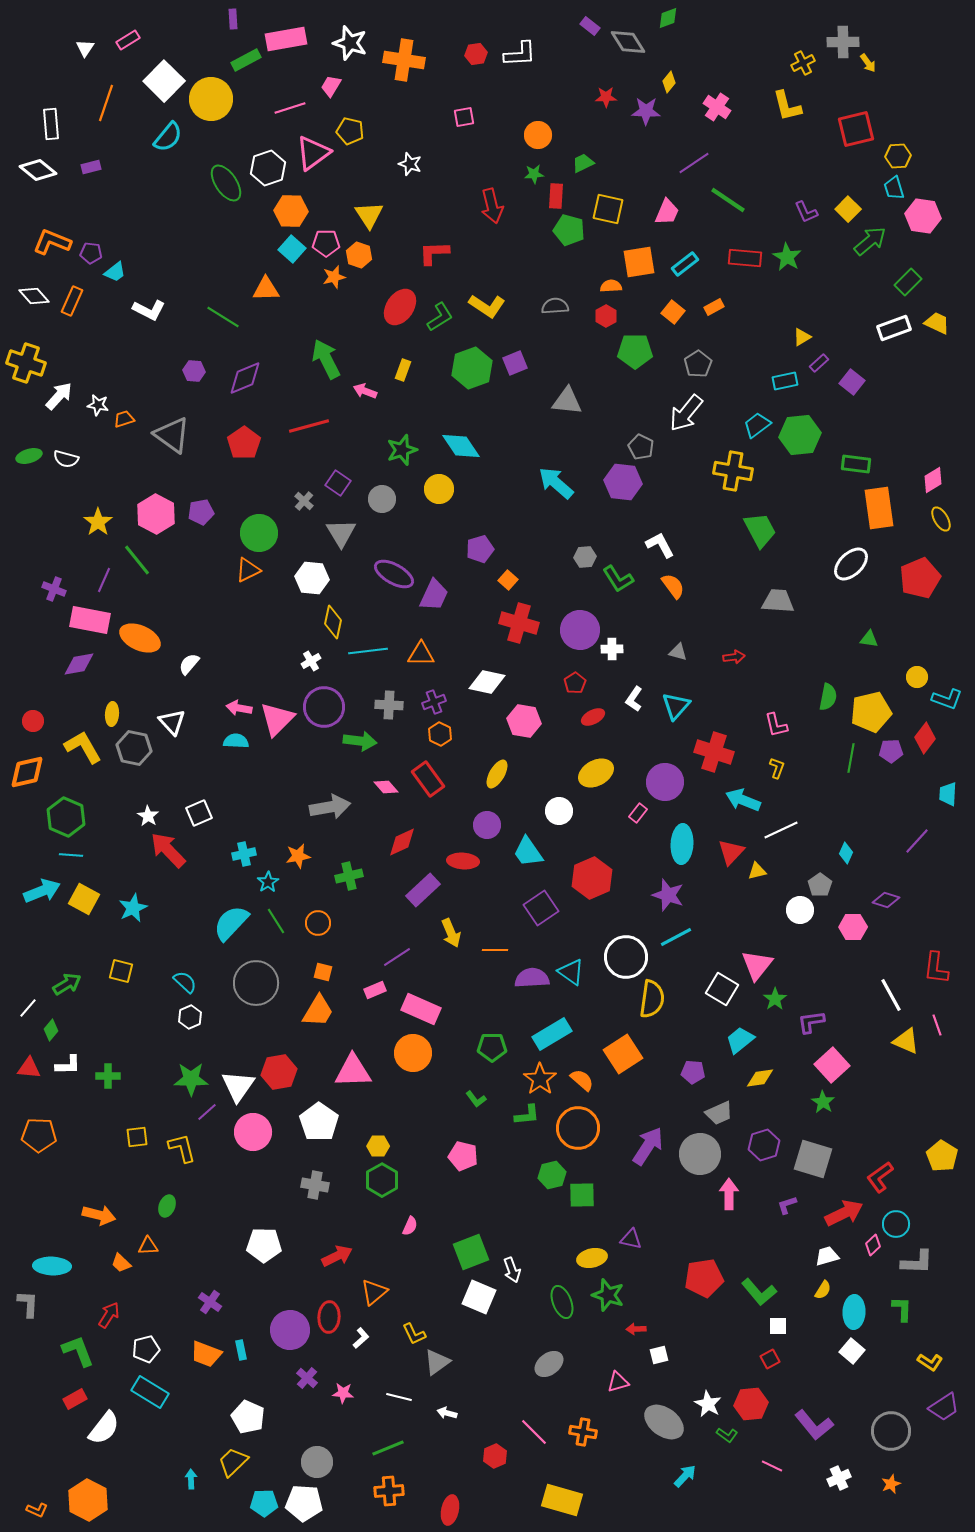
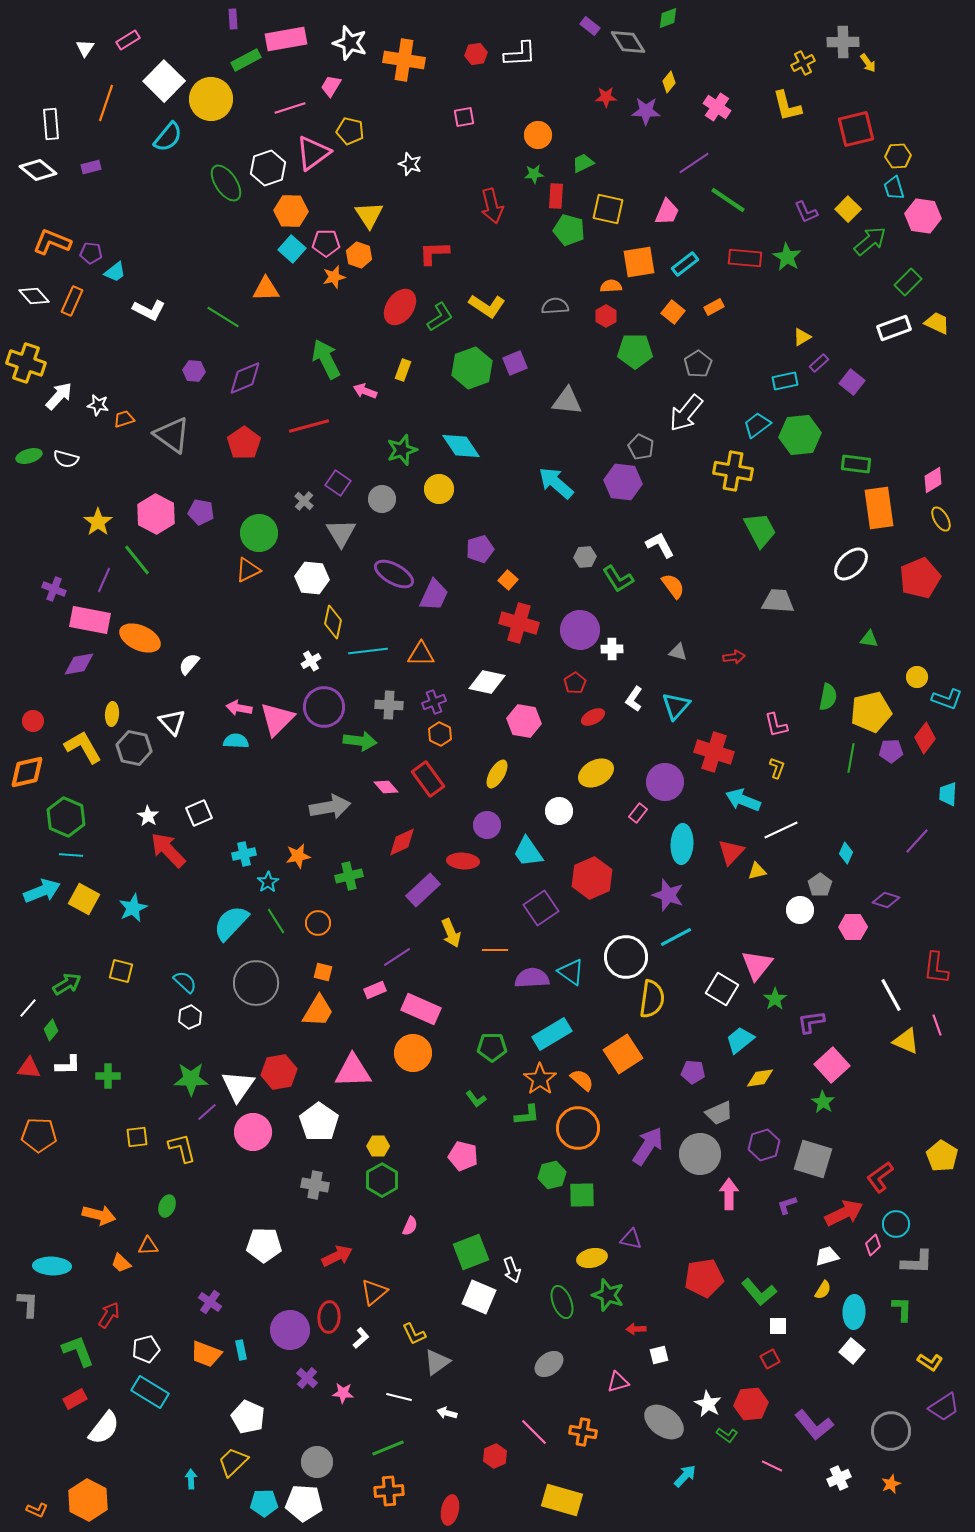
purple pentagon at (201, 512): rotated 20 degrees clockwise
